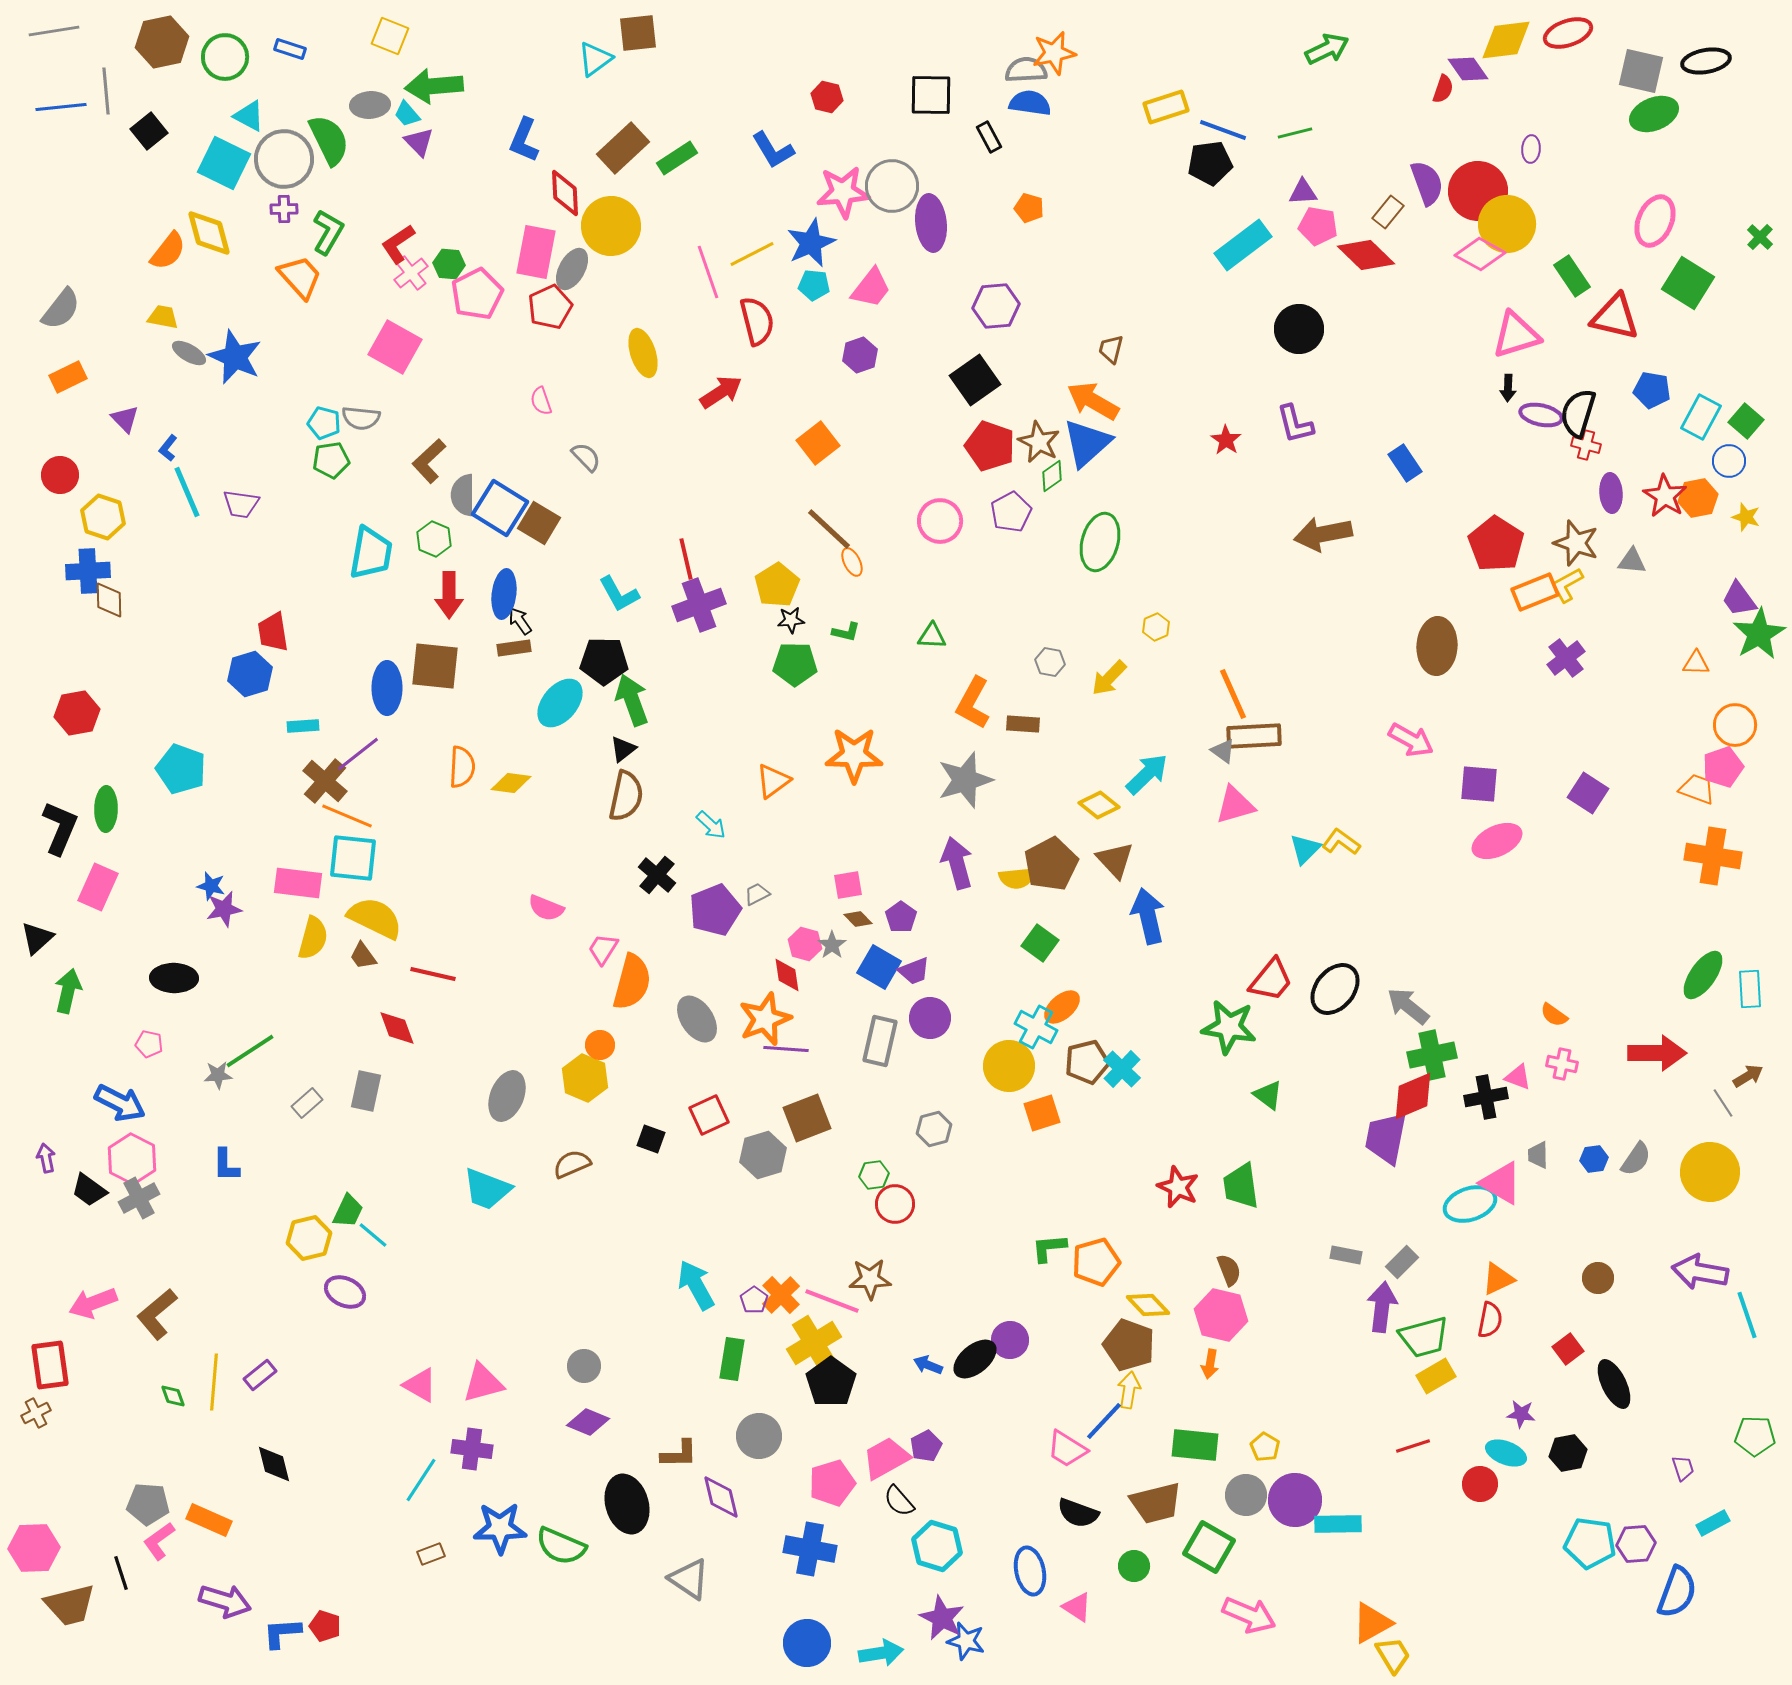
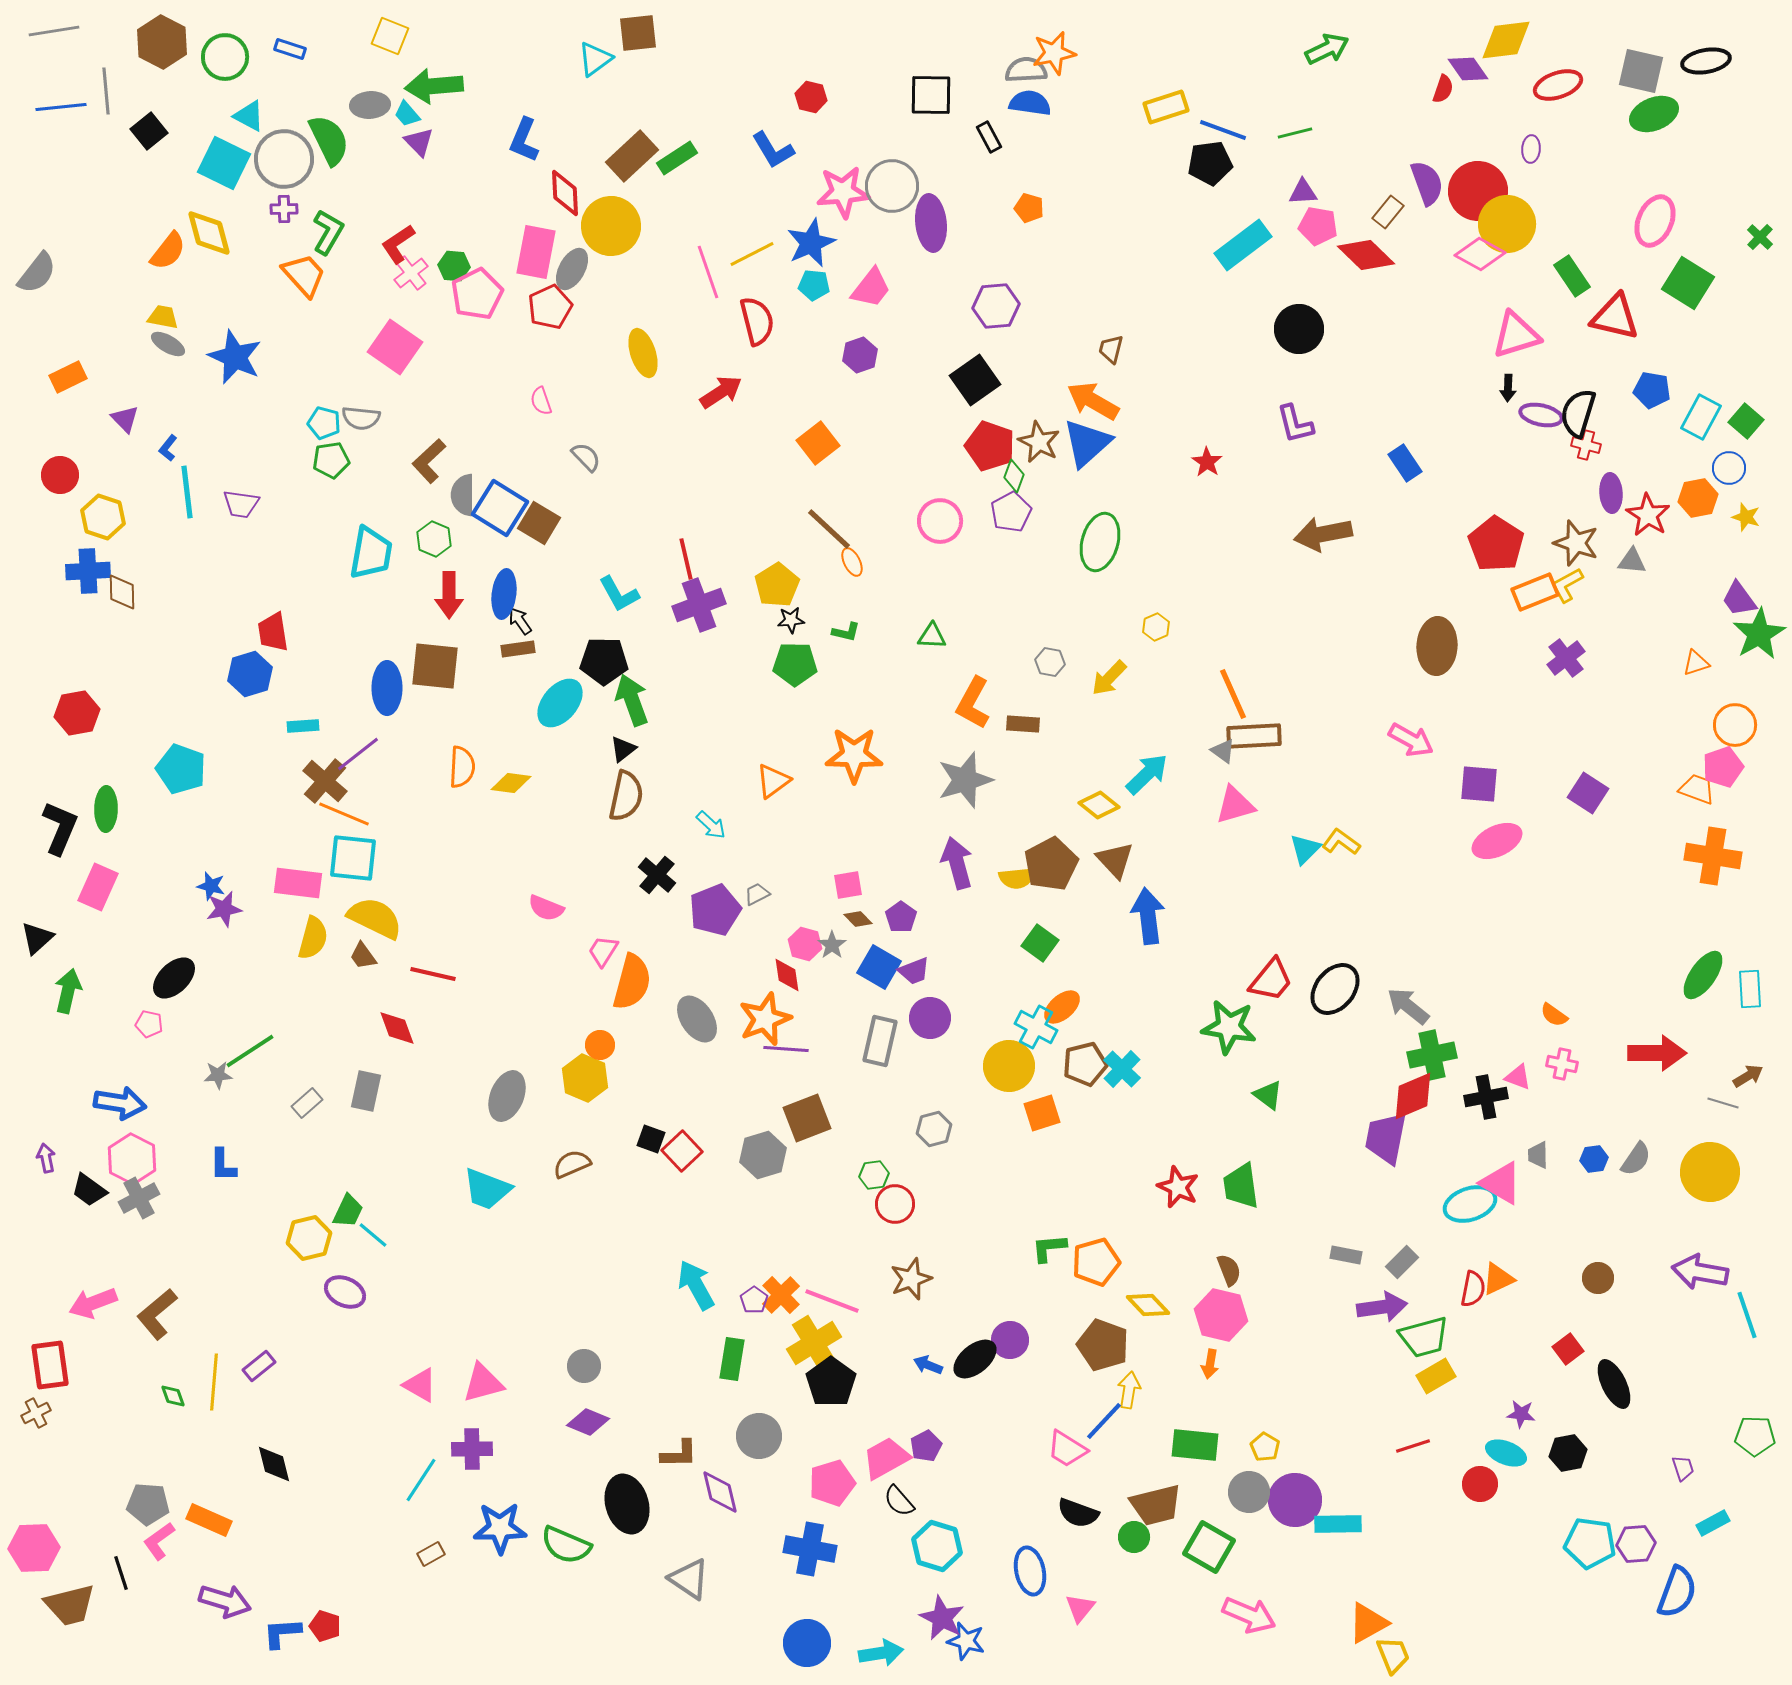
red ellipse at (1568, 33): moved 10 px left, 52 px down
brown hexagon at (162, 42): rotated 21 degrees counterclockwise
red hexagon at (827, 97): moved 16 px left
brown rectangle at (623, 148): moved 9 px right, 8 px down
green hexagon at (449, 264): moved 5 px right, 2 px down
orange trapezoid at (300, 277): moved 4 px right, 2 px up
gray semicircle at (61, 309): moved 24 px left, 36 px up
pink square at (395, 347): rotated 6 degrees clockwise
gray ellipse at (189, 353): moved 21 px left, 9 px up
red star at (1226, 440): moved 19 px left, 22 px down
blue circle at (1729, 461): moved 7 px down
green diamond at (1052, 476): moved 38 px left; rotated 36 degrees counterclockwise
cyan line at (187, 492): rotated 16 degrees clockwise
red star at (1665, 496): moved 17 px left, 19 px down
brown diamond at (109, 600): moved 13 px right, 8 px up
brown rectangle at (514, 648): moved 4 px right, 1 px down
orange triangle at (1696, 663): rotated 20 degrees counterclockwise
orange line at (347, 816): moved 3 px left, 2 px up
blue arrow at (1148, 916): rotated 6 degrees clockwise
pink trapezoid at (603, 949): moved 2 px down
black ellipse at (174, 978): rotated 45 degrees counterclockwise
pink pentagon at (149, 1044): moved 20 px up
brown pentagon at (1087, 1062): moved 2 px left, 2 px down
blue arrow at (120, 1103): rotated 18 degrees counterclockwise
gray line at (1723, 1103): rotated 40 degrees counterclockwise
red square at (709, 1115): moved 27 px left, 36 px down; rotated 18 degrees counterclockwise
blue L-shape at (226, 1165): moved 3 px left
brown star at (870, 1279): moved 41 px right; rotated 18 degrees counterclockwise
purple arrow at (1382, 1307): rotated 75 degrees clockwise
red semicircle at (1490, 1320): moved 17 px left, 31 px up
brown pentagon at (1129, 1345): moved 26 px left
purple rectangle at (260, 1375): moved 1 px left, 9 px up
purple cross at (472, 1449): rotated 9 degrees counterclockwise
gray circle at (1246, 1495): moved 3 px right, 3 px up
purple diamond at (721, 1497): moved 1 px left, 5 px up
brown trapezoid at (1156, 1503): moved 2 px down
green semicircle at (561, 1546): moved 5 px right, 1 px up
brown rectangle at (431, 1554): rotated 8 degrees counterclockwise
green circle at (1134, 1566): moved 29 px up
pink triangle at (1077, 1607): moved 3 px right, 1 px down; rotated 36 degrees clockwise
orange triangle at (1372, 1623): moved 4 px left
yellow trapezoid at (1393, 1655): rotated 9 degrees clockwise
